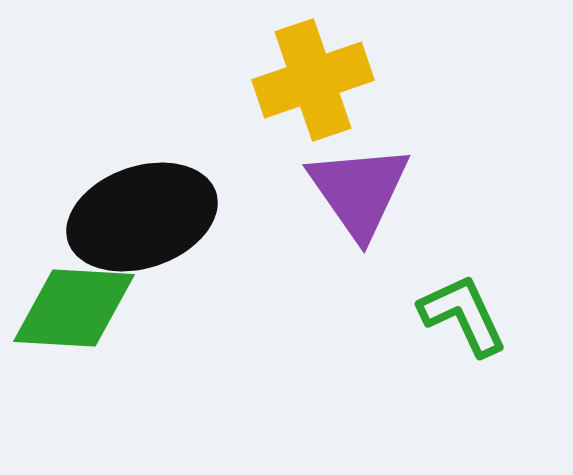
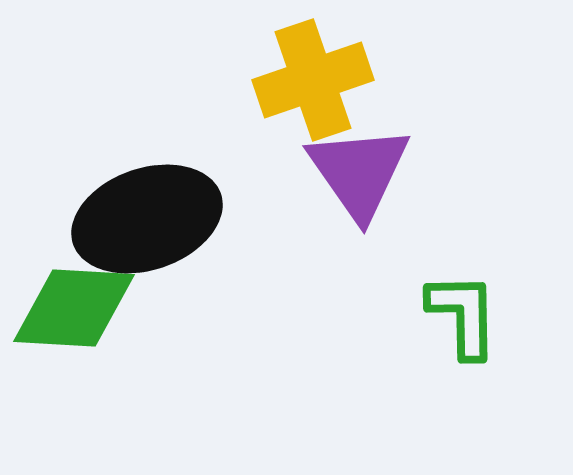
purple triangle: moved 19 px up
black ellipse: moved 5 px right, 2 px down
green L-shape: rotated 24 degrees clockwise
